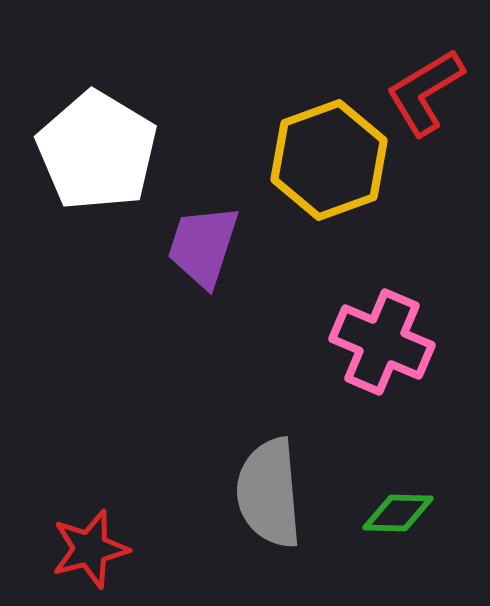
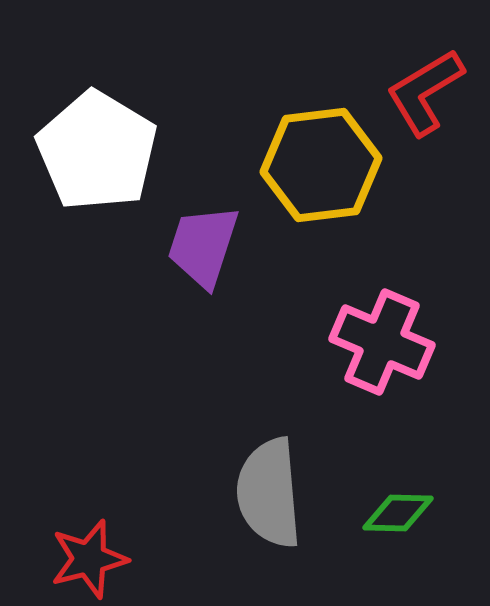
yellow hexagon: moved 8 px left, 5 px down; rotated 13 degrees clockwise
red star: moved 1 px left, 10 px down
